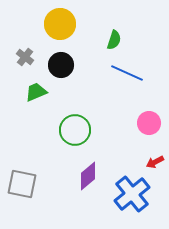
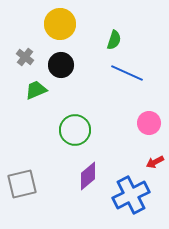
green trapezoid: moved 2 px up
gray square: rotated 24 degrees counterclockwise
blue cross: moved 1 px left, 1 px down; rotated 12 degrees clockwise
